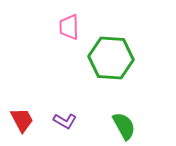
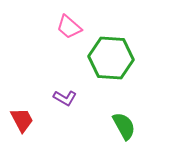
pink trapezoid: rotated 48 degrees counterclockwise
purple L-shape: moved 23 px up
